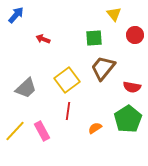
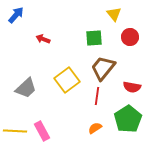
red circle: moved 5 px left, 2 px down
red line: moved 29 px right, 15 px up
yellow line: rotated 50 degrees clockwise
